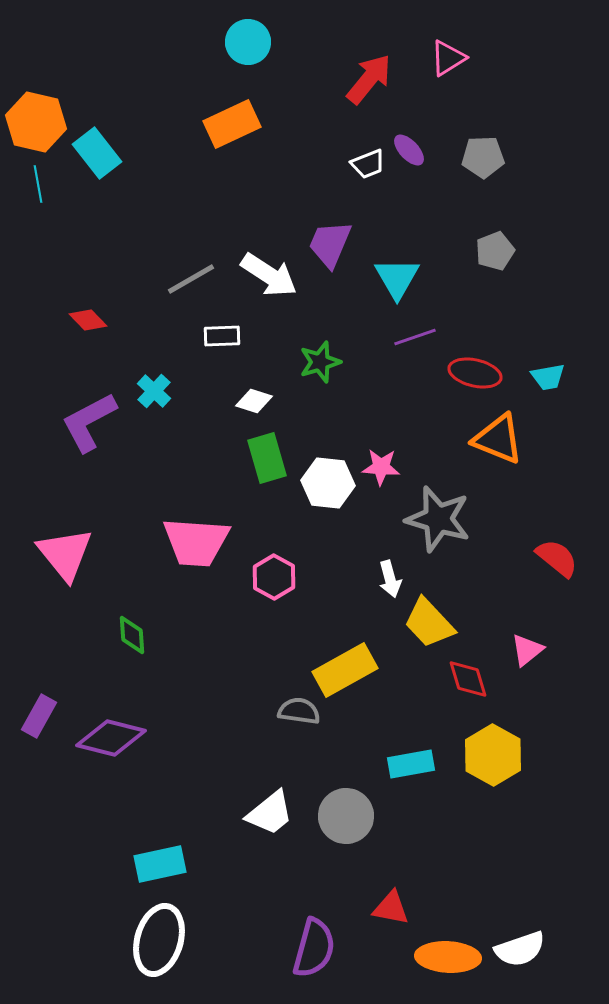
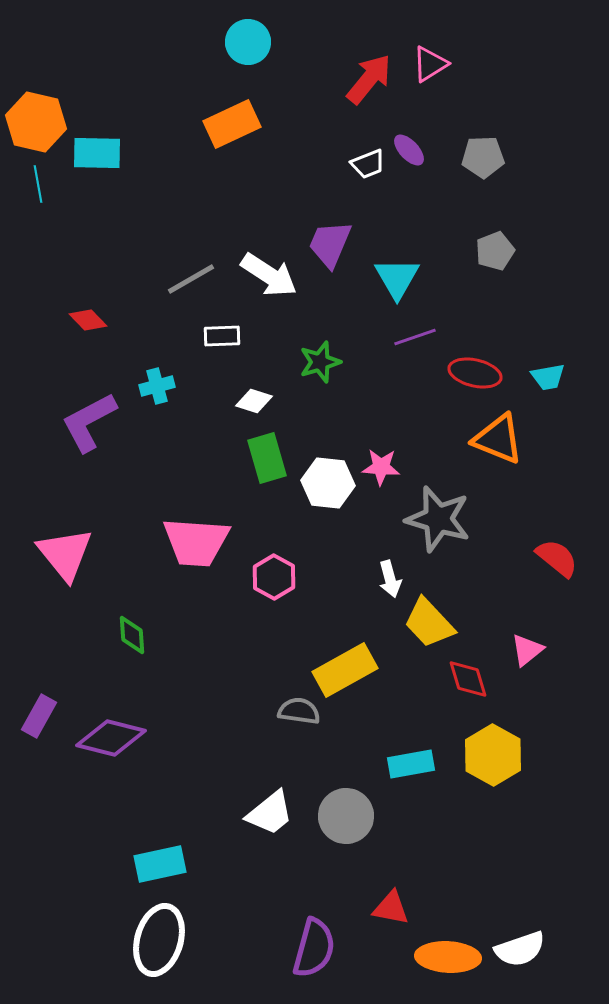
pink triangle at (448, 58): moved 18 px left, 6 px down
cyan rectangle at (97, 153): rotated 51 degrees counterclockwise
cyan cross at (154, 391): moved 3 px right, 5 px up; rotated 32 degrees clockwise
